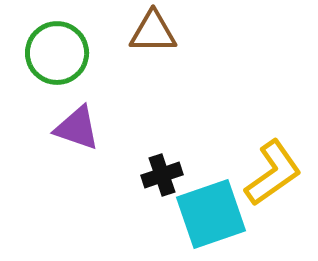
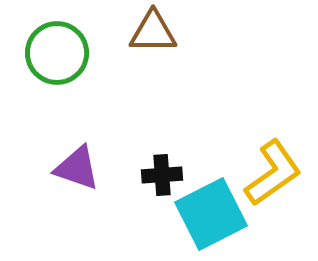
purple triangle: moved 40 px down
black cross: rotated 15 degrees clockwise
cyan square: rotated 8 degrees counterclockwise
